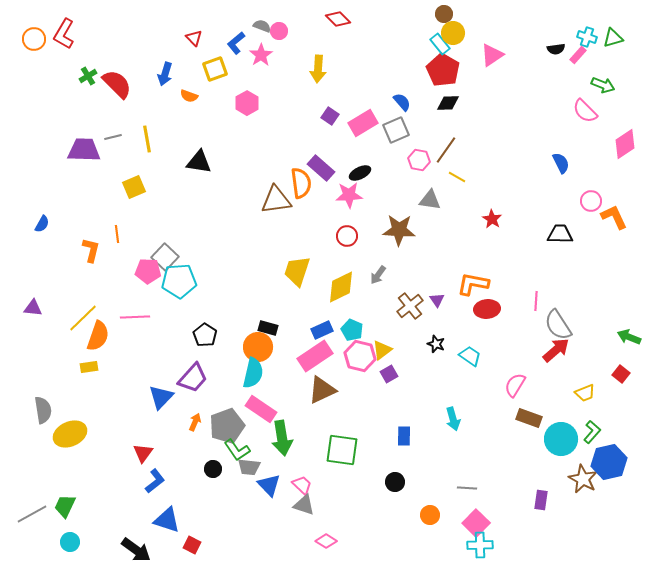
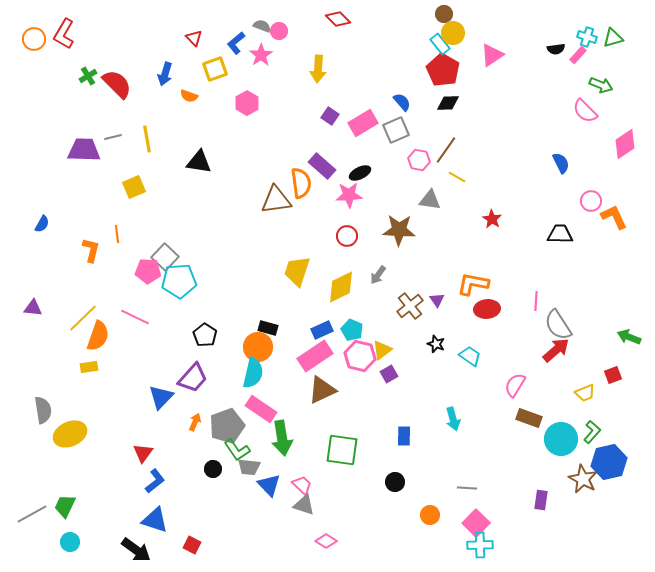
green arrow at (603, 85): moved 2 px left
purple rectangle at (321, 168): moved 1 px right, 2 px up
pink line at (135, 317): rotated 28 degrees clockwise
red square at (621, 374): moved 8 px left, 1 px down; rotated 30 degrees clockwise
blue triangle at (167, 520): moved 12 px left
